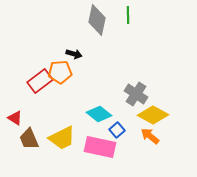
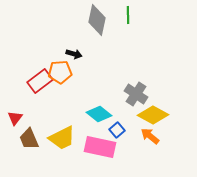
red triangle: rotated 35 degrees clockwise
